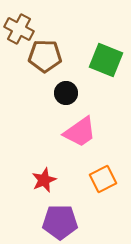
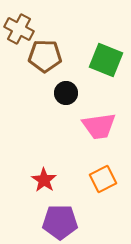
pink trapezoid: moved 19 px right, 6 px up; rotated 27 degrees clockwise
red star: rotated 15 degrees counterclockwise
